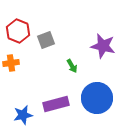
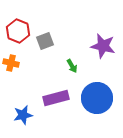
gray square: moved 1 px left, 1 px down
orange cross: rotated 21 degrees clockwise
purple rectangle: moved 6 px up
